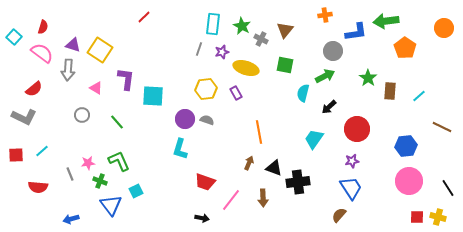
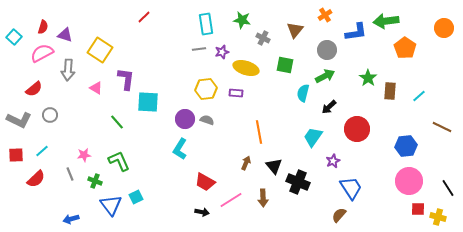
orange cross at (325, 15): rotated 24 degrees counterclockwise
cyan rectangle at (213, 24): moved 7 px left; rotated 15 degrees counterclockwise
green star at (242, 26): moved 6 px up; rotated 18 degrees counterclockwise
brown triangle at (285, 30): moved 10 px right
gray cross at (261, 39): moved 2 px right, 1 px up
purple triangle at (73, 45): moved 8 px left, 10 px up
gray line at (199, 49): rotated 64 degrees clockwise
gray circle at (333, 51): moved 6 px left, 1 px up
pink semicircle at (42, 53): rotated 65 degrees counterclockwise
purple rectangle at (236, 93): rotated 56 degrees counterclockwise
cyan square at (153, 96): moved 5 px left, 6 px down
gray circle at (82, 115): moved 32 px left
gray L-shape at (24, 117): moved 5 px left, 3 px down
cyan trapezoid at (314, 139): moved 1 px left, 2 px up
cyan L-shape at (180, 149): rotated 15 degrees clockwise
purple star at (352, 161): moved 19 px left; rotated 16 degrees counterclockwise
pink star at (88, 163): moved 4 px left, 8 px up
brown arrow at (249, 163): moved 3 px left
black triangle at (274, 168): moved 2 px up; rotated 30 degrees clockwise
green cross at (100, 181): moved 5 px left
red trapezoid at (205, 182): rotated 10 degrees clockwise
black cross at (298, 182): rotated 30 degrees clockwise
red semicircle at (38, 187): moved 2 px left, 8 px up; rotated 48 degrees counterclockwise
cyan square at (136, 191): moved 6 px down
pink line at (231, 200): rotated 20 degrees clockwise
red square at (417, 217): moved 1 px right, 8 px up
black arrow at (202, 218): moved 6 px up
